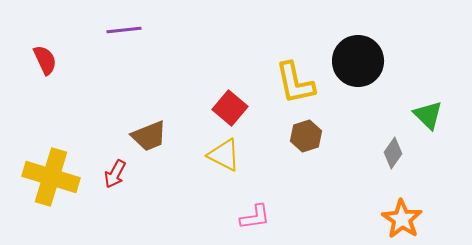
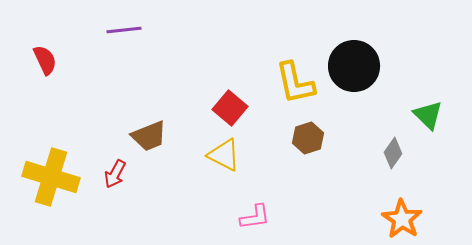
black circle: moved 4 px left, 5 px down
brown hexagon: moved 2 px right, 2 px down
